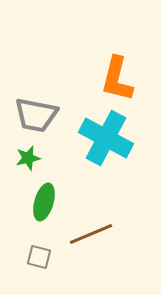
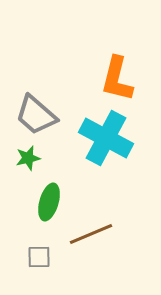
gray trapezoid: rotated 30 degrees clockwise
green ellipse: moved 5 px right
gray square: rotated 15 degrees counterclockwise
